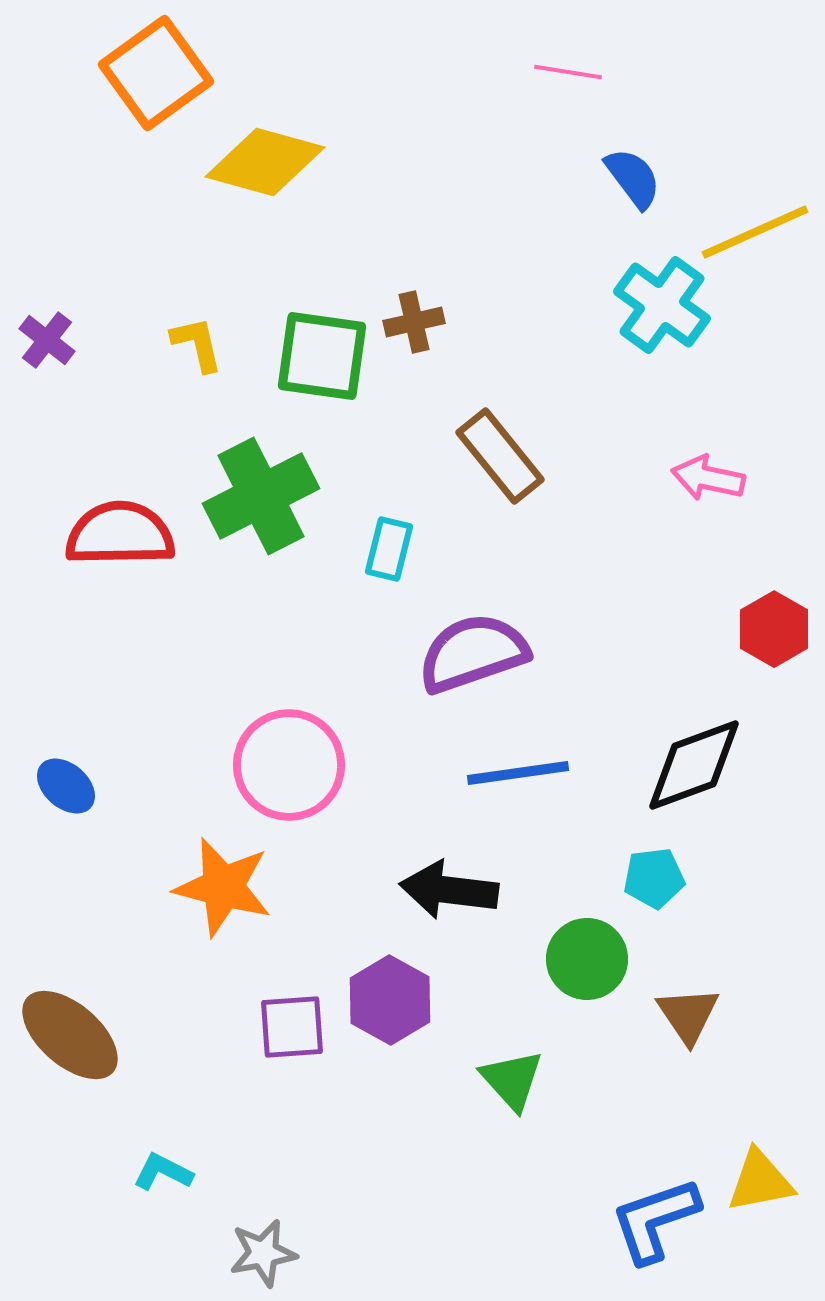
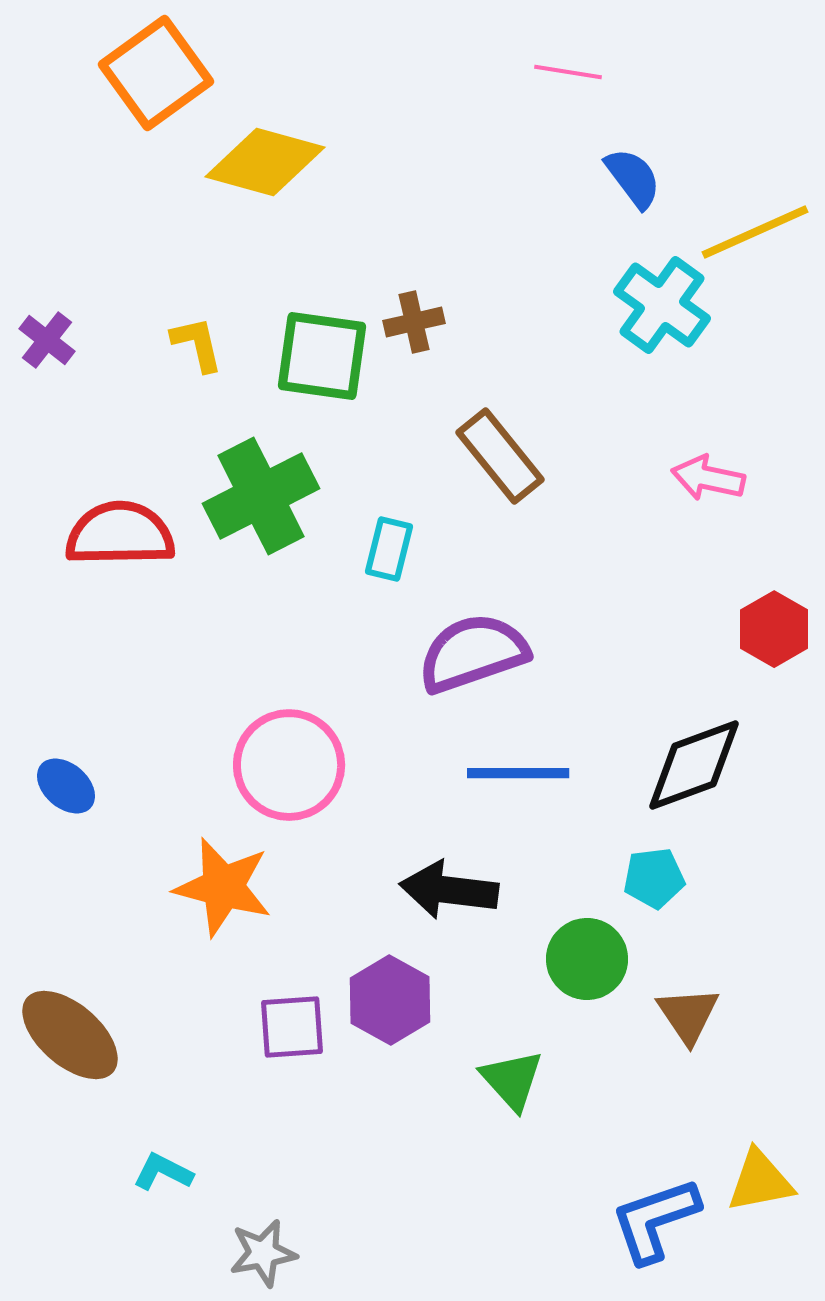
blue line: rotated 8 degrees clockwise
